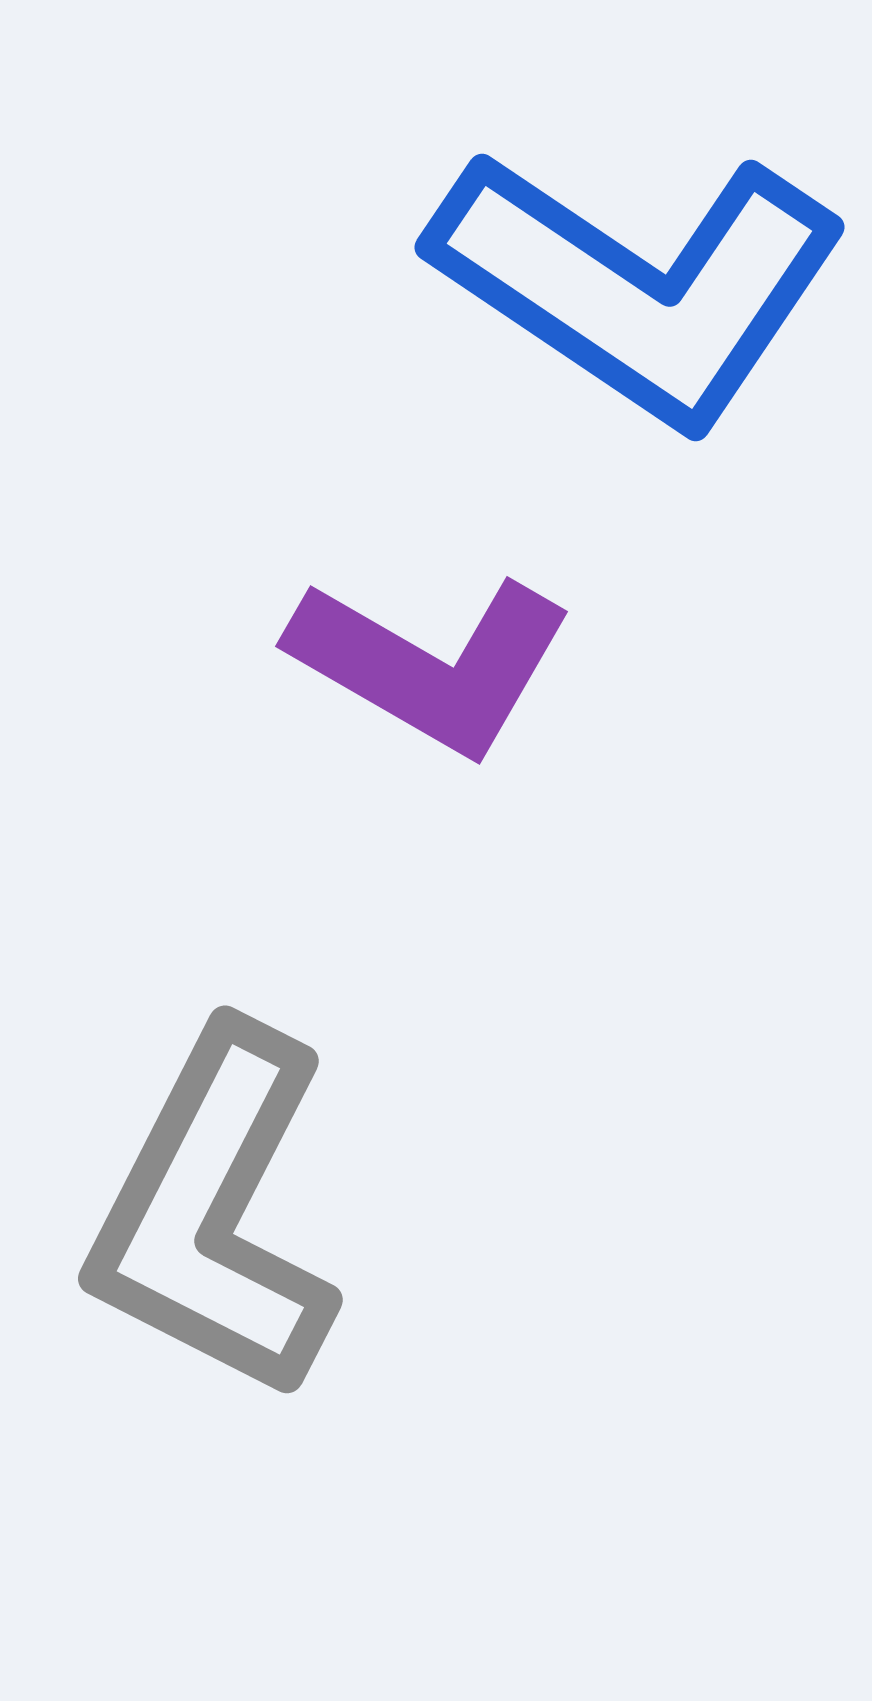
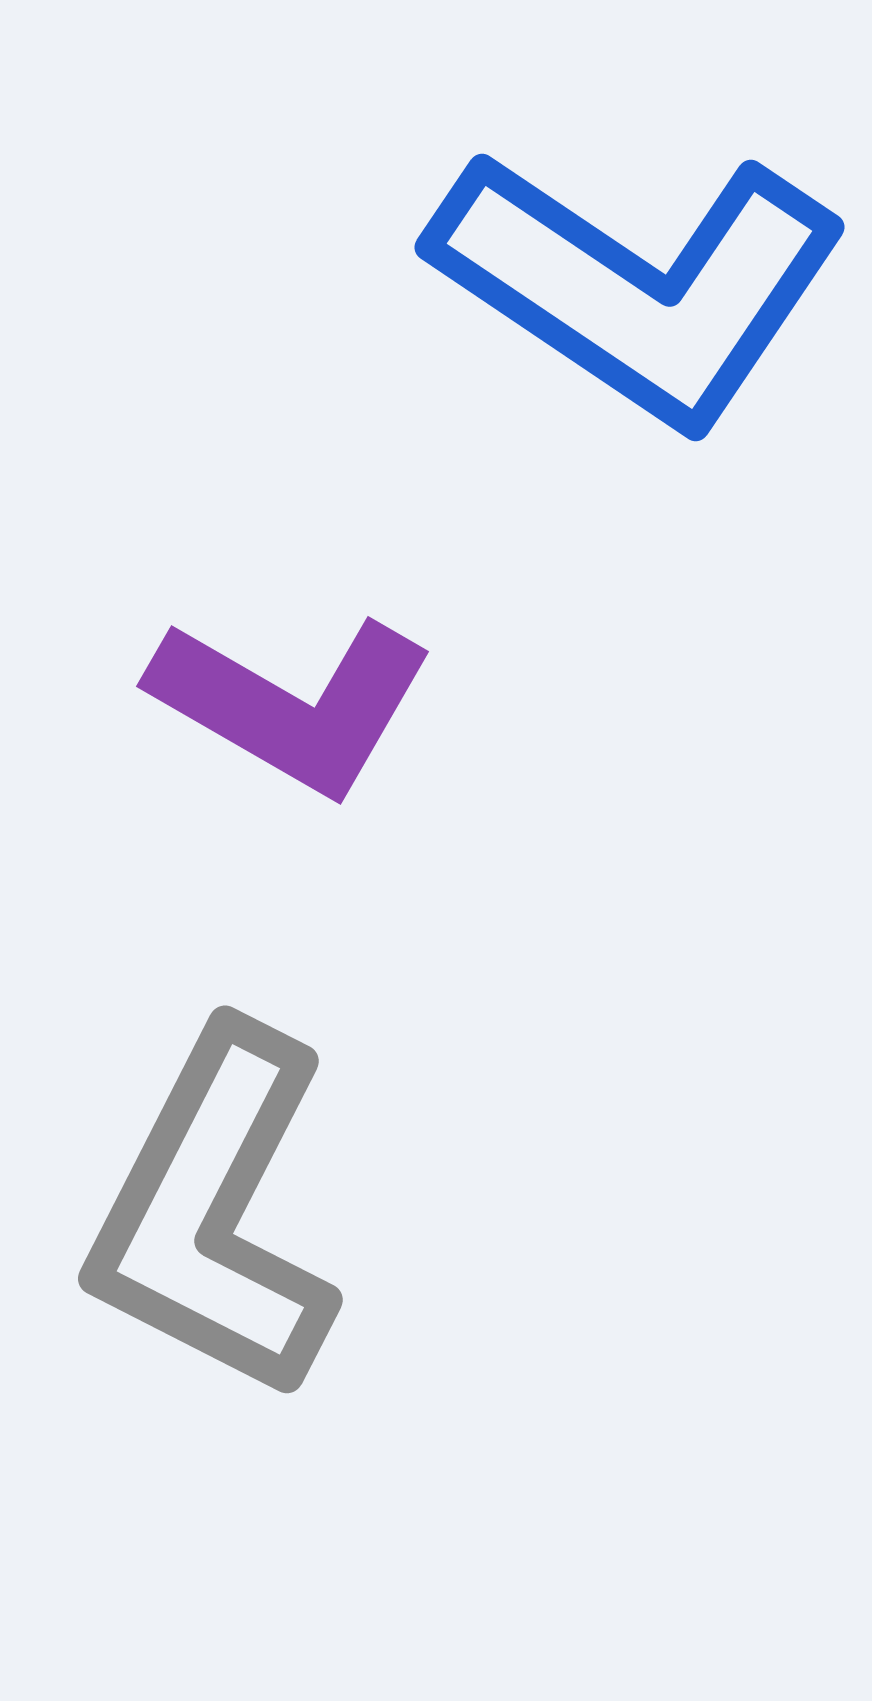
purple L-shape: moved 139 px left, 40 px down
